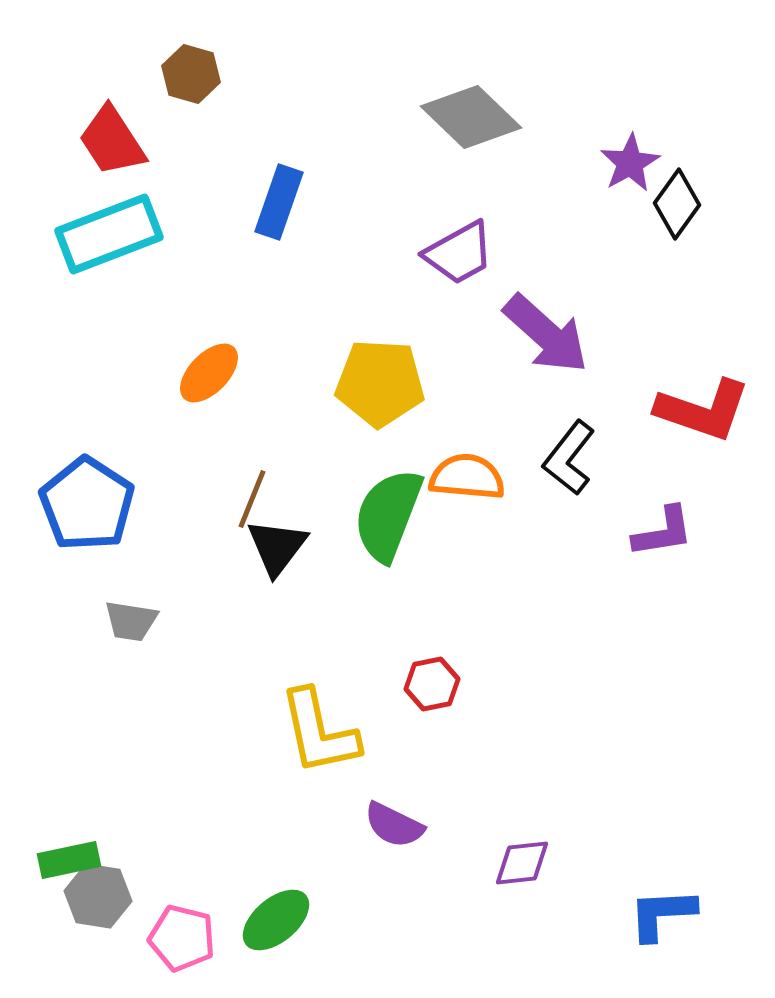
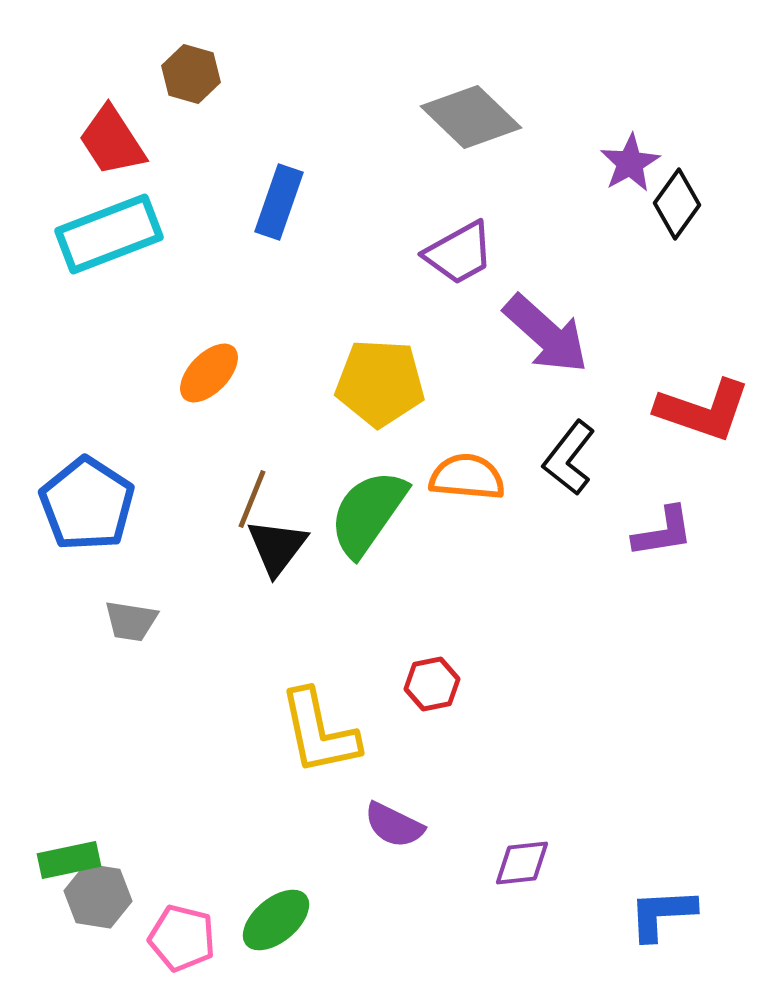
green semicircle: moved 20 px left, 2 px up; rotated 14 degrees clockwise
